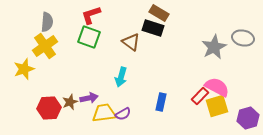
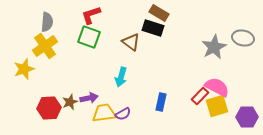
purple hexagon: moved 1 px left, 1 px up; rotated 15 degrees clockwise
